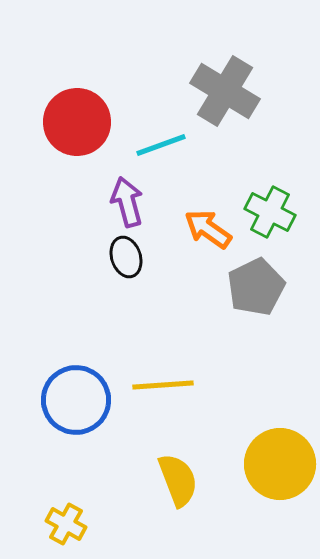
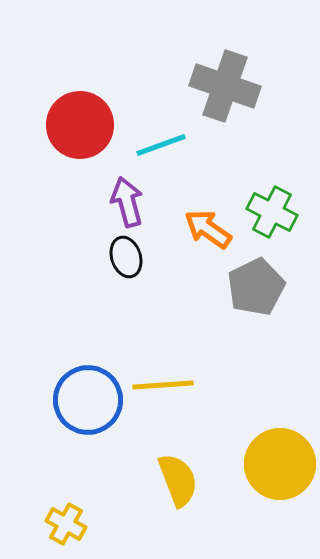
gray cross: moved 5 px up; rotated 12 degrees counterclockwise
red circle: moved 3 px right, 3 px down
green cross: moved 2 px right
blue circle: moved 12 px right
